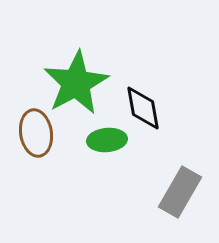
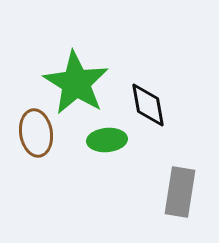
green star: rotated 12 degrees counterclockwise
black diamond: moved 5 px right, 3 px up
gray rectangle: rotated 21 degrees counterclockwise
